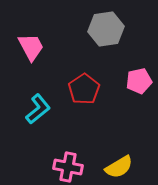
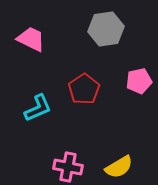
pink trapezoid: moved 8 px up; rotated 36 degrees counterclockwise
cyan L-shape: moved 1 px up; rotated 16 degrees clockwise
